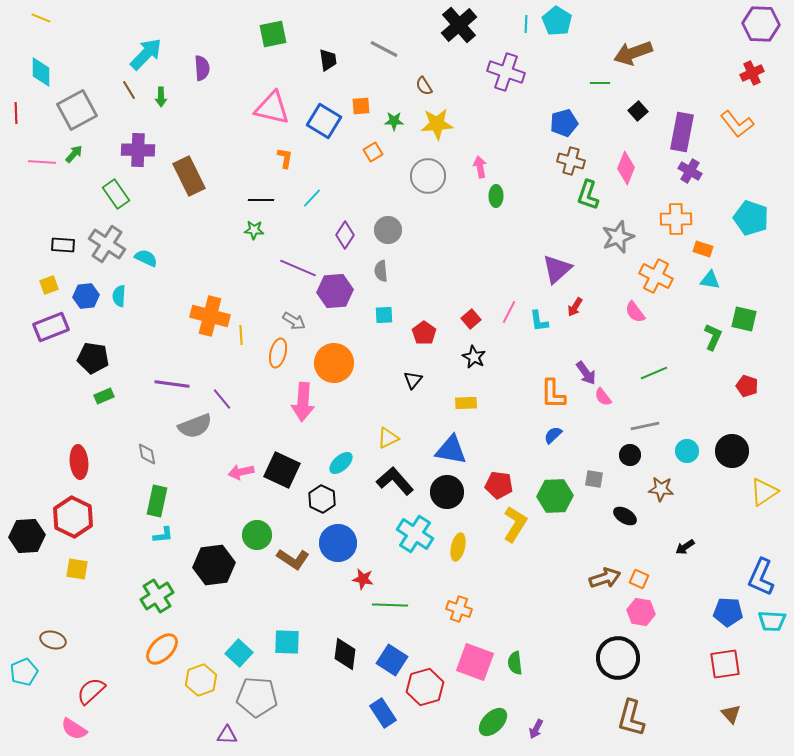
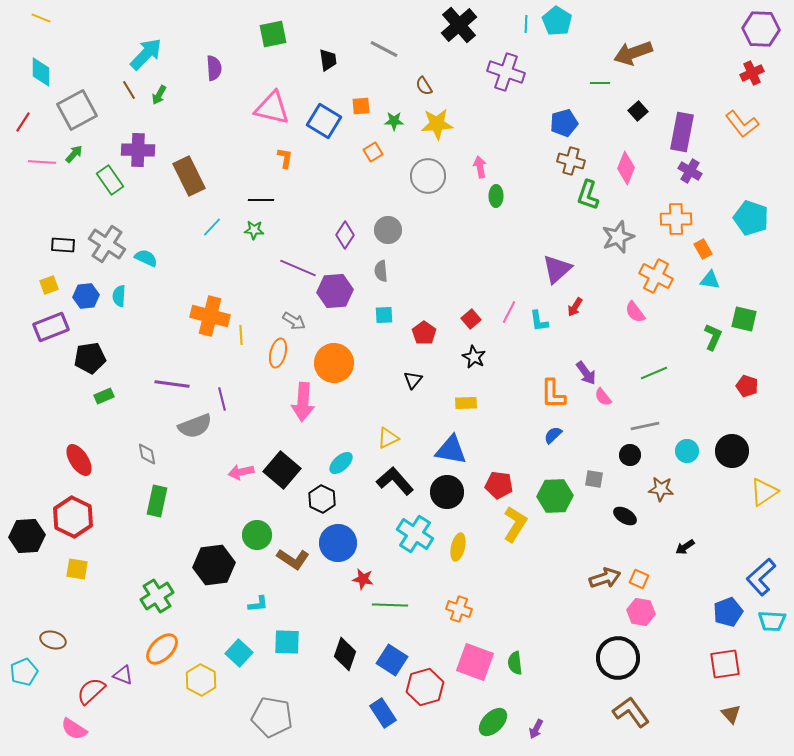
purple hexagon at (761, 24): moved 5 px down
purple semicircle at (202, 68): moved 12 px right
green arrow at (161, 97): moved 2 px left, 2 px up; rotated 30 degrees clockwise
red line at (16, 113): moved 7 px right, 9 px down; rotated 35 degrees clockwise
orange L-shape at (737, 124): moved 5 px right
green rectangle at (116, 194): moved 6 px left, 14 px up
cyan line at (312, 198): moved 100 px left, 29 px down
orange rectangle at (703, 249): rotated 42 degrees clockwise
black pentagon at (93, 358): moved 3 px left; rotated 16 degrees counterclockwise
purple line at (222, 399): rotated 25 degrees clockwise
red ellipse at (79, 462): moved 2 px up; rotated 28 degrees counterclockwise
black square at (282, 470): rotated 15 degrees clockwise
cyan L-shape at (163, 535): moved 95 px right, 69 px down
blue L-shape at (761, 577): rotated 24 degrees clockwise
blue pentagon at (728, 612): rotated 24 degrees counterclockwise
black diamond at (345, 654): rotated 12 degrees clockwise
yellow hexagon at (201, 680): rotated 12 degrees counterclockwise
gray pentagon at (257, 697): moved 15 px right, 20 px down; rotated 6 degrees clockwise
brown L-shape at (631, 718): moved 6 px up; rotated 129 degrees clockwise
purple triangle at (227, 735): moved 104 px left, 60 px up; rotated 20 degrees clockwise
